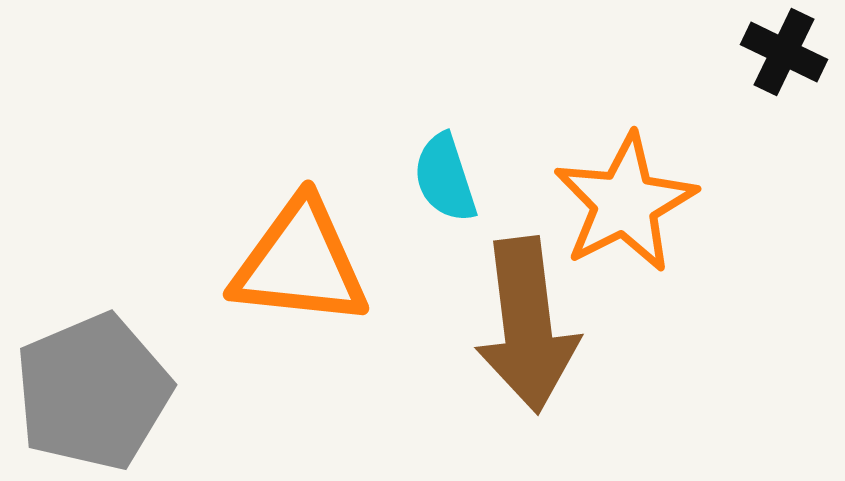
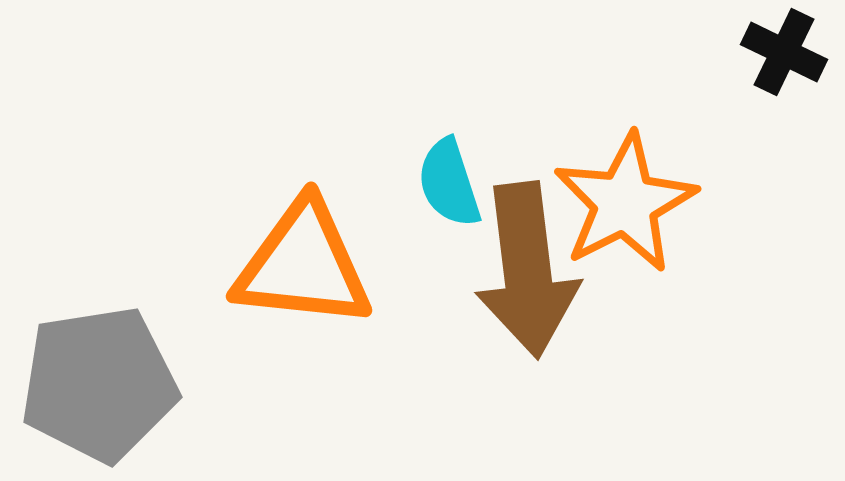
cyan semicircle: moved 4 px right, 5 px down
orange triangle: moved 3 px right, 2 px down
brown arrow: moved 55 px up
gray pentagon: moved 6 px right, 8 px up; rotated 14 degrees clockwise
